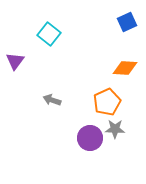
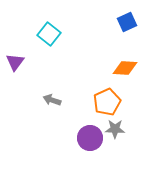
purple triangle: moved 1 px down
